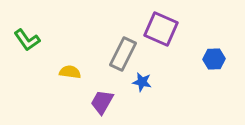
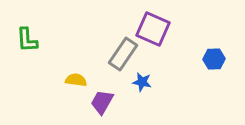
purple square: moved 8 px left
green L-shape: rotated 32 degrees clockwise
gray rectangle: rotated 8 degrees clockwise
yellow semicircle: moved 6 px right, 8 px down
